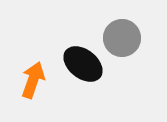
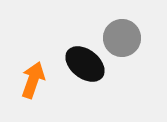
black ellipse: moved 2 px right
